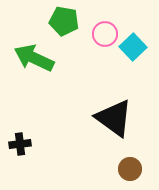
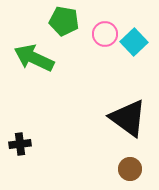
cyan square: moved 1 px right, 5 px up
black triangle: moved 14 px right
